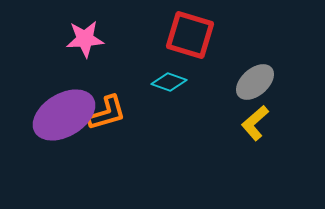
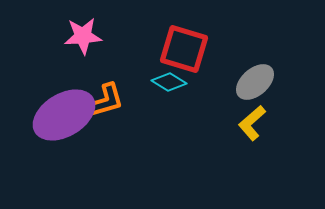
red square: moved 6 px left, 14 px down
pink star: moved 2 px left, 3 px up
cyan diamond: rotated 12 degrees clockwise
orange L-shape: moved 2 px left, 12 px up
yellow L-shape: moved 3 px left
